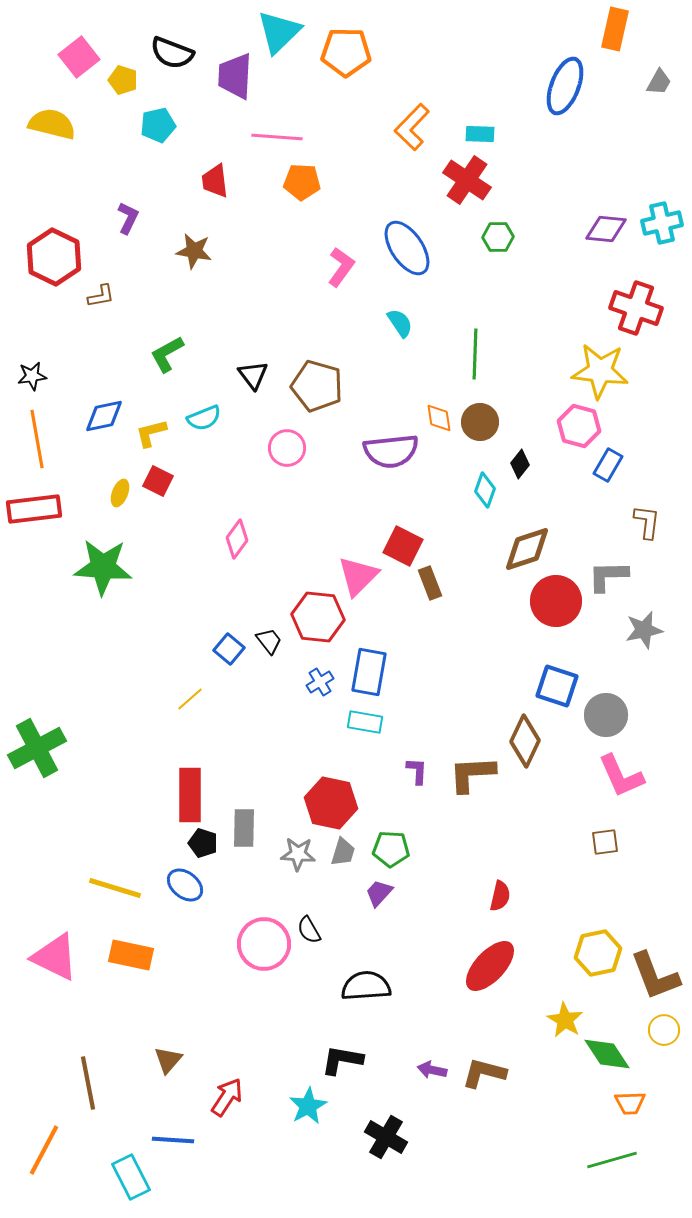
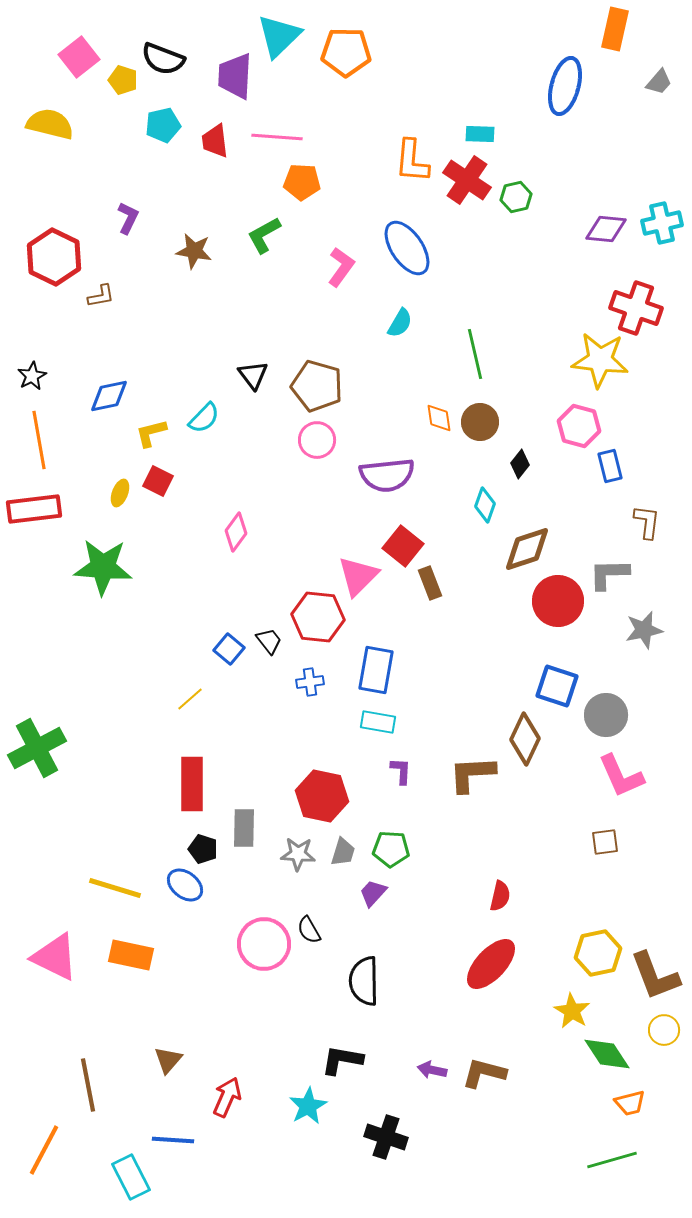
cyan triangle at (279, 32): moved 4 px down
black semicircle at (172, 53): moved 9 px left, 6 px down
gray trapezoid at (659, 82): rotated 12 degrees clockwise
blue ellipse at (565, 86): rotated 6 degrees counterclockwise
yellow semicircle at (52, 124): moved 2 px left
cyan pentagon at (158, 125): moved 5 px right
orange L-shape at (412, 127): moved 34 px down; rotated 39 degrees counterclockwise
red trapezoid at (215, 181): moved 40 px up
green hexagon at (498, 237): moved 18 px right, 40 px up; rotated 12 degrees counterclockwise
cyan semicircle at (400, 323): rotated 64 degrees clockwise
green L-shape at (167, 354): moved 97 px right, 119 px up
green line at (475, 354): rotated 15 degrees counterclockwise
yellow star at (600, 371): moved 11 px up
black star at (32, 376): rotated 20 degrees counterclockwise
blue diamond at (104, 416): moved 5 px right, 20 px up
cyan semicircle at (204, 418): rotated 24 degrees counterclockwise
orange line at (37, 439): moved 2 px right, 1 px down
pink circle at (287, 448): moved 30 px right, 8 px up
purple semicircle at (391, 451): moved 4 px left, 24 px down
blue rectangle at (608, 465): moved 2 px right, 1 px down; rotated 44 degrees counterclockwise
cyan diamond at (485, 490): moved 15 px down
pink diamond at (237, 539): moved 1 px left, 7 px up
red square at (403, 546): rotated 12 degrees clockwise
gray L-shape at (608, 576): moved 1 px right, 2 px up
red circle at (556, 601): moved 2 px right
blue rectangle at (369, 672): moved 7 px right, 2 px up
blue cross at (320, 682): moved 10 px left; rotated 24 degrees clockwise
cyan rectangle at (365, 722): moved 13 px right
brown diamond at (525, 741): moved 2 px up
purple L-shape at (417, 771): moved 16 px left
red rectangle at (190, 795): moved 2 px right, 11 px up
red hexagon at (331, 803): moved 9 px left, 7 px up
black pentagon at (203, 843): moved 6 px down
purple trapezoid at (379, 893): moved 6 px left
red ellipse at (490, 966): moved 1 px right, 2 px up
black semicircle at (366, 986): moved 2 px left, 5 px up; rotated 87 degrees counterclockwise
yellow star at (565, 1020): moved 7 px right, 9 px up
brown line at (88, 1083): moved 2 px down
red arrow at (227, 1097): rotated 9 degrees counterclockwise
orange trapezoid at (630, 1103): rotated 12 degrees counterclockwise
black cross at (386, 1137): rotated 12 degrees counterclockwise
